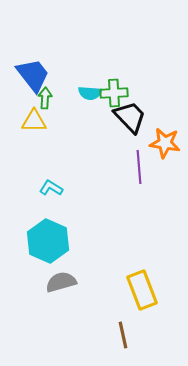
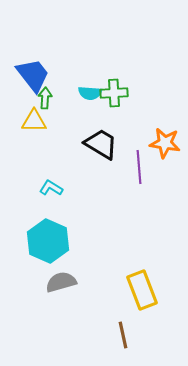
black trapezoid: moved 29 px left, 27 px down; rotated 15 degrees counterclockwise
